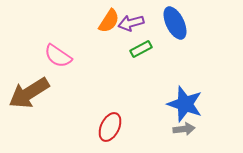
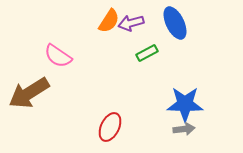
green rectangle: moved 6 px right, 4 px down
blue star: rotated 18 degrees counterclockwise
